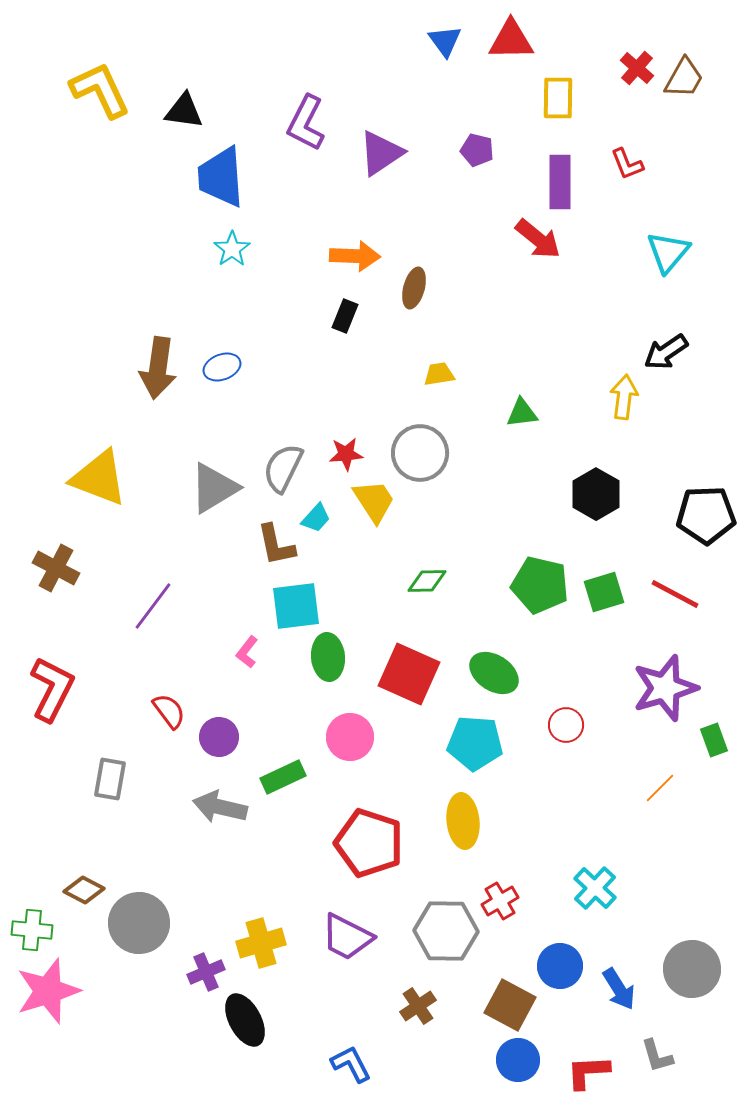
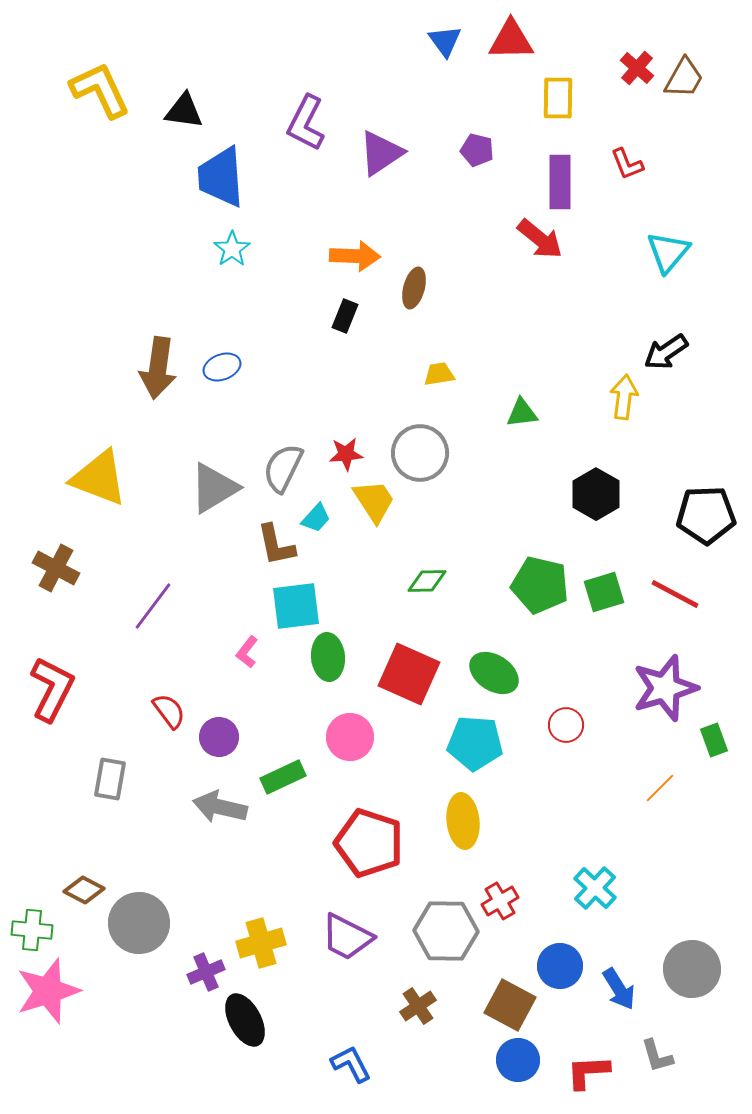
red arrow at (538, 239): moved 2 px right
